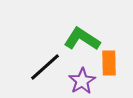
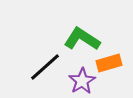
orange rectangle: rotated 75 degrees clockwise
